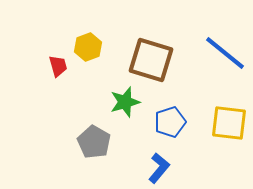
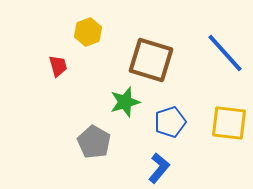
yellow hexagon: moved 15 px up
blue line: rotated 9 degrees clockwise
